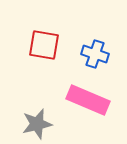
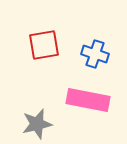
red square: rotated 20 degrees counterclockwise
pink rectangle: rotated 12 degrees counterclockwise
